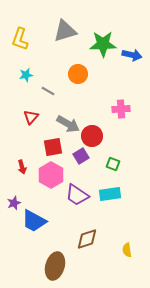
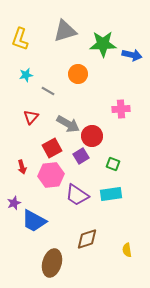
red square: moved 1 px left, 1 px down; rotated 18 degrees counterclockwise
pink hexagon: rotated 25 degrees clockwise
cyan rectangle: moved 1 px right
brown ellipse: moved 3 px left, 3 px up
